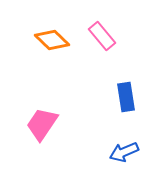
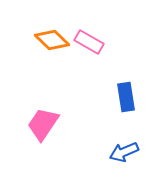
pink rectangle: moved 13 px left, 6 px down; rotated 20 degrees counterclockwise
pink trapezoid: moved 1 px right
